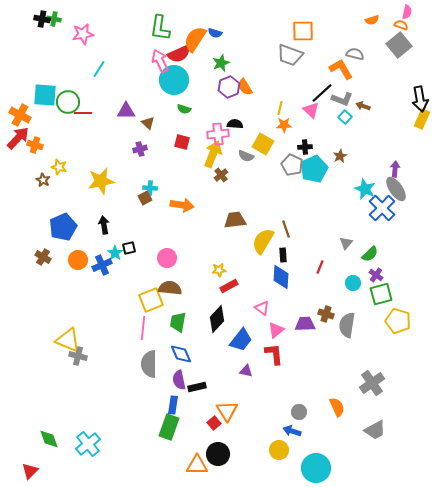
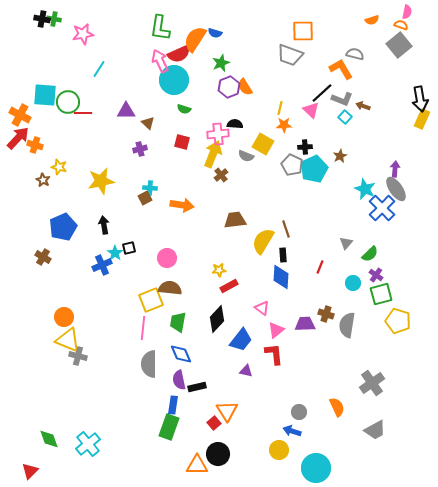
orange circle at (78, 260): moved 14 px left, 57 px down
